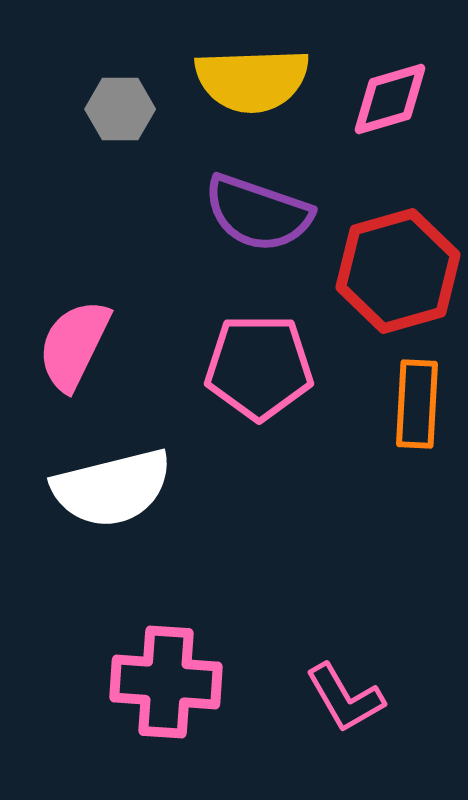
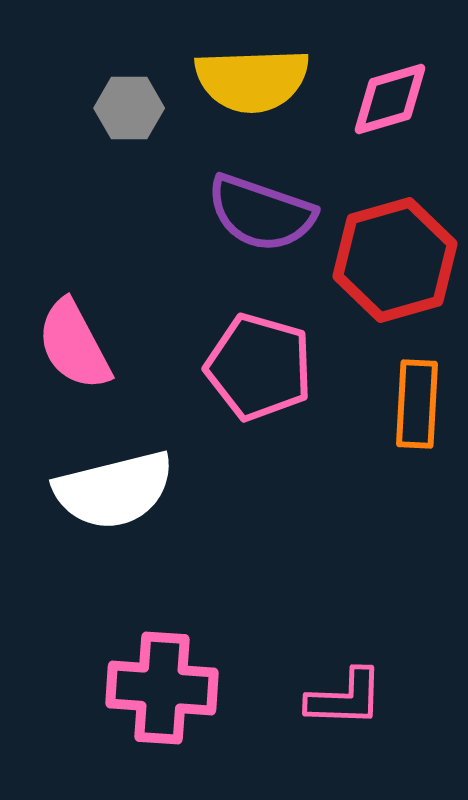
gray hexagon: moved 9 px right, 1 px up
purple semicircle: moved 3 px right
red hexagon: moved 3 px left, 11 px up
pink semicircle: rotated 54 degrees counterclockwise
pink pentagon: rotated 16 degrees clockwise
white semicircle: moved 2 px right, 2 px down
pink cross: moved 4 px left, 6 px down
pink L-shape: rotated 58 degrees counterclockwise
